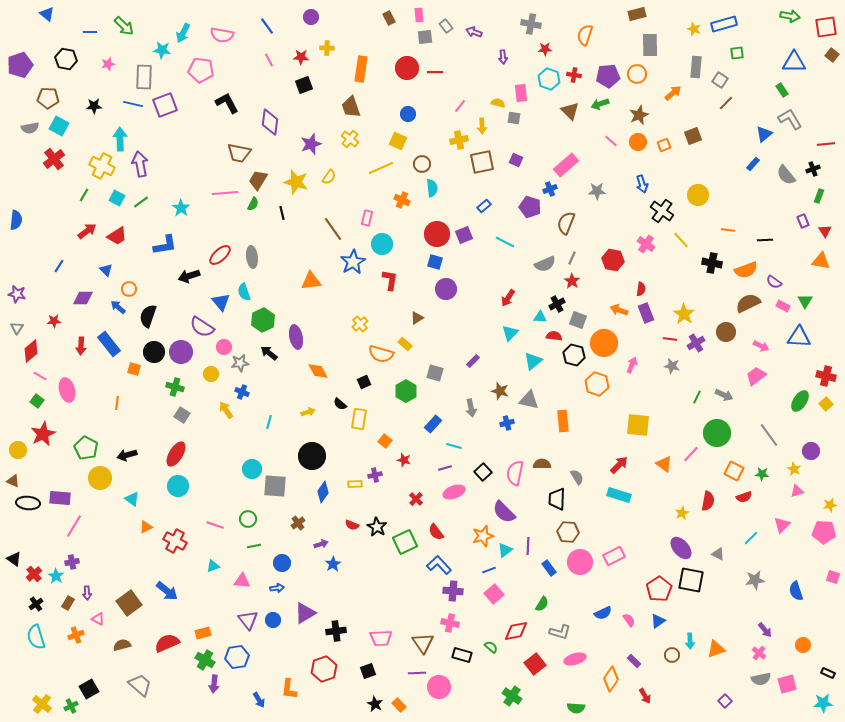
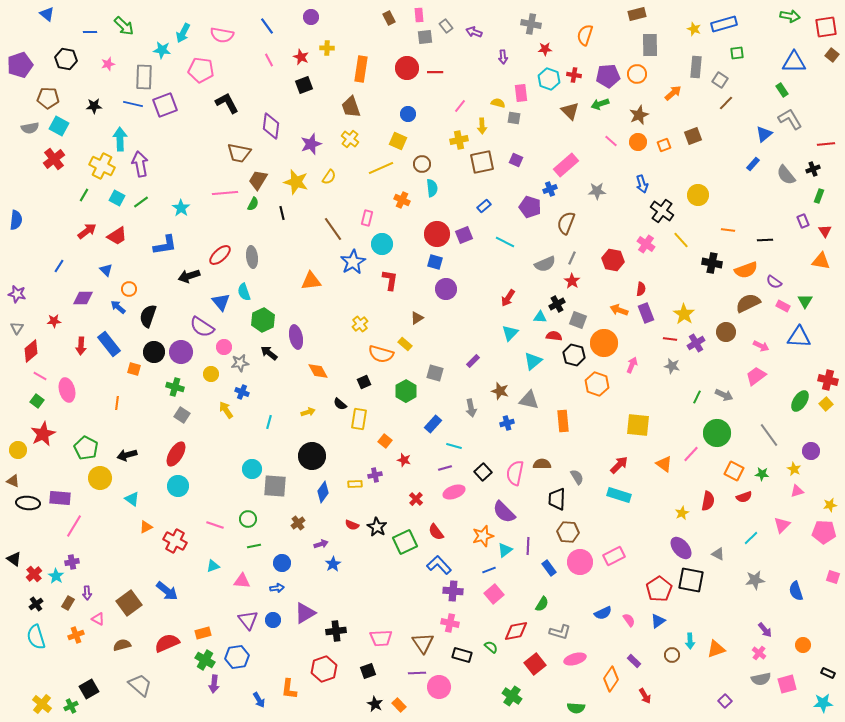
red star at (301, 57): rotated 21 degrees clockwise
purple diamond at (270, 122): moved 1 px right, 4 px down
red cross at (826, 376): moved 2 px right, 4 px down
